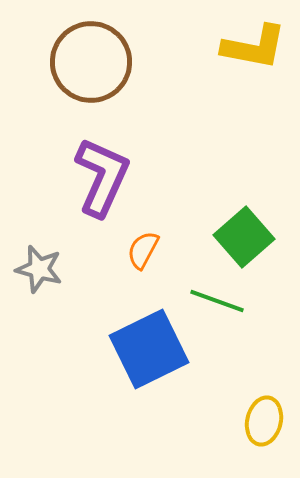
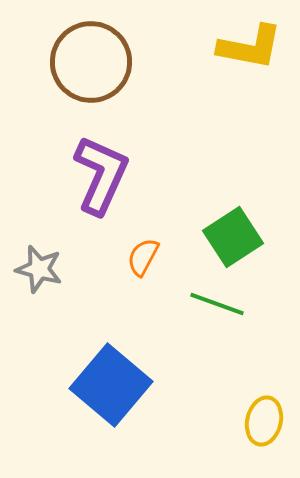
yellow L-shape: moved 4 px left
purple L-shape: moved 1 px left, 2 px up
green square: moved 11 px left; rotated 8 degrees clockwise
orange semicircle: moved 7 px down
green line: moved 3 px down
blue square: moved 38 px left, 36 px down; rotated 24 degrees counterclockwise
